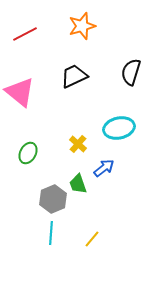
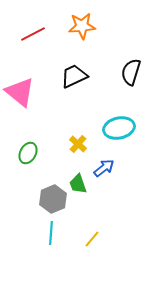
orange star: rotated 12 degrees clockwise
red line: moved 8 px right
